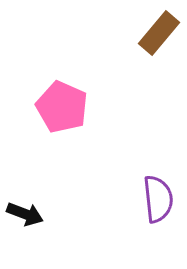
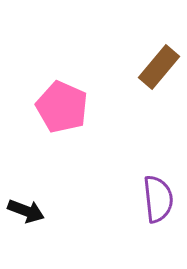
brown rectangle: moved 34 px down
black arrow: moved 1 px right, 3 px up
